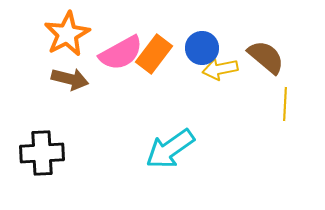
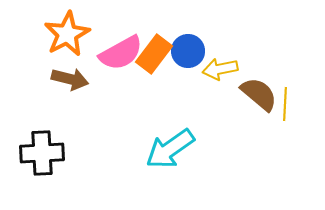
blue circle: moved 14 px left, 3 px down
brown semicircle: moved 7 px left, 37 px down
